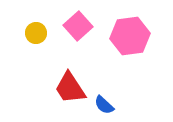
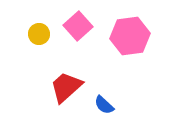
yellow circle: moved 3 px right, 1 px down
red trapezoid: moved 4 px left, 1 px up; rotated 81 degrees clockwise
